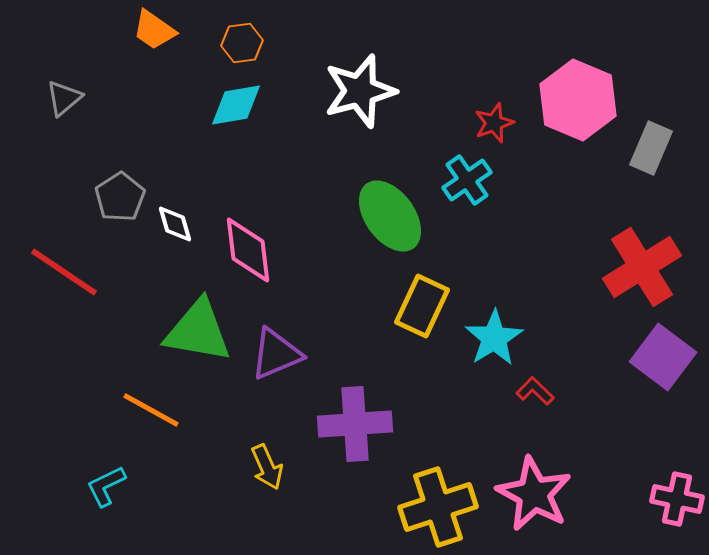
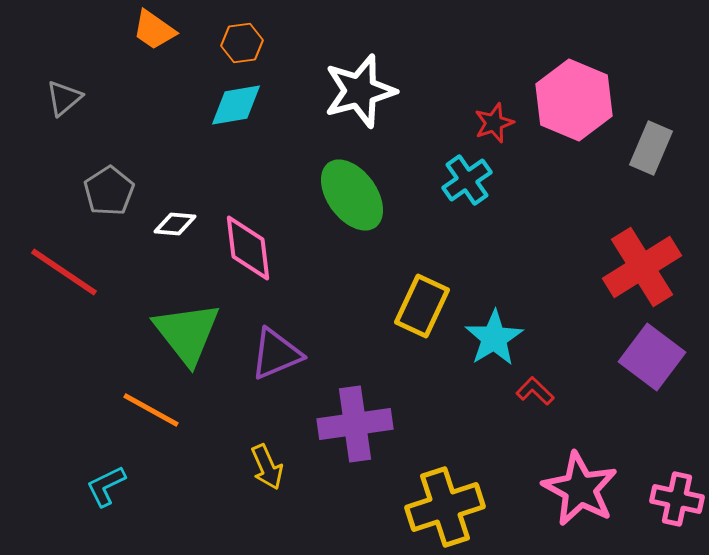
pink hexagon: moved 4 px left
gray pentagon: moved 11 px left, 6 px up
green ellipse: moved 38 px left, 21 px up
white diamond: rotated 69 degrees counterclockwise
pink diamond: moved 2 px up
green triangle: moved 11 px left, 2 px down; rotated 42 degrees clockwise
purple square: moved 11 px left
purple cross: rotated 4 degrees counterclockwise
pink star: moved 46 px right, 5 px up
yellow cross: moved 7 px right
